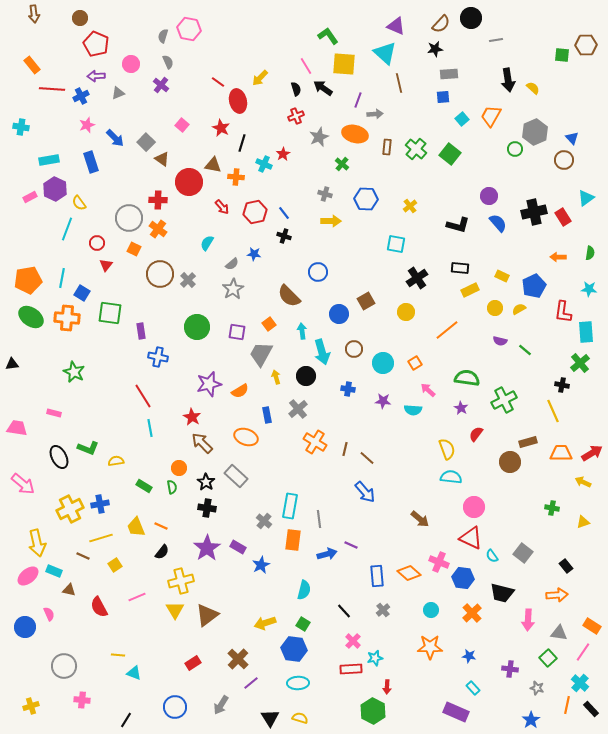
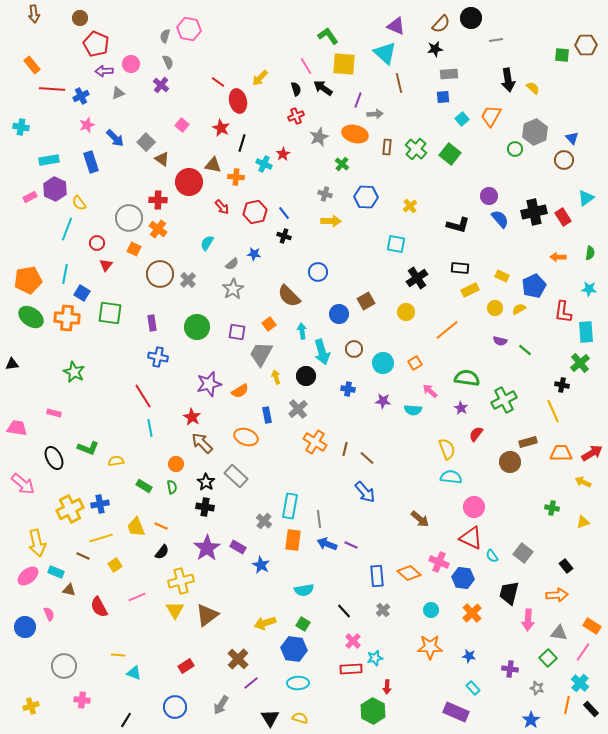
gray semicircle at (163, 36): moved 2 px right
purple arrow at (96, 76): moved 8 px right, 5 px up
blue hexagon at (366, 199): moved 2 px up
blue semicircle at (498, 223): moved 2 px right, 4 px up
cyan line at (62, 278): moved 3 px right, 4 px up
purple rectangle at (141, 331): moved 11 px right, 8 px up
pink arrow at (428, 390): moved 2 px right, 1 px down
black ellipse at (59, 457): moved 5 px left, 1 px down
orange circle at (179, 468): moved 3 px left, 4 px up
black cross at (207, 508): moved 2 px left, 1 px up
blue arrow at (327, 554): moved 10 px up; rotated 144 degrees counterclockwise
blue star at (261, 565): rotated 18 degrees counterclockwise
cyan rectangle at (54, 571): moved 2 px right, 1 px down
cyan semicircle at (304, 590): rotated 66 degrees clockwise
black trapezoid at (502, 593): moved 7 px right; rotated 90 degrees clockwise
red rectangle at (193, 663): moved 7 px left, 3 px down
